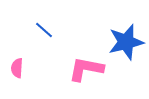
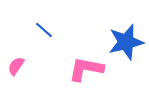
pink semicircle: moved 1 px left, 2 px up; rotated 30 degrees clockwise
